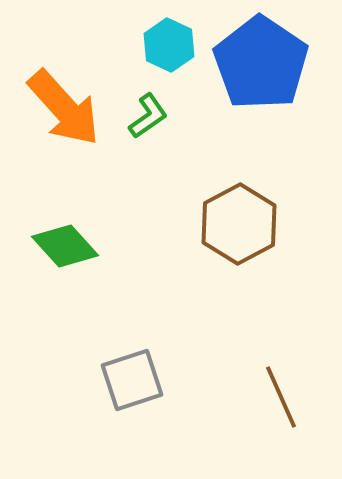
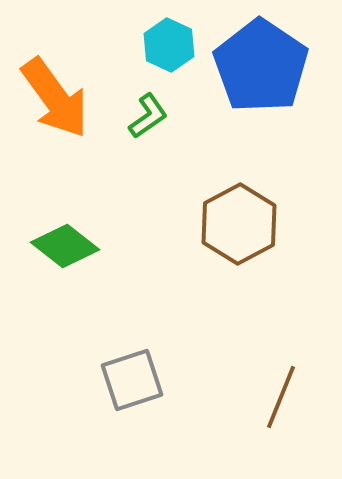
blue pentagon: moved 3 px down
orange arrow: moved 9 px left, 10 px up; rotated 6 degrees clockwise
green diamond: rotated 10 degrees counterclockwise
brown line: rotated 46 degrees clockwise
